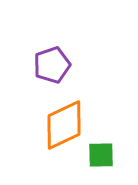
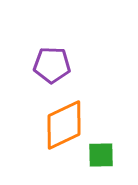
purple pentagon: rotated 21 degrees clockwise
